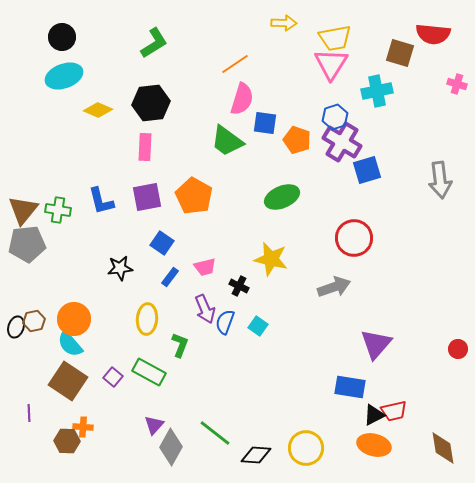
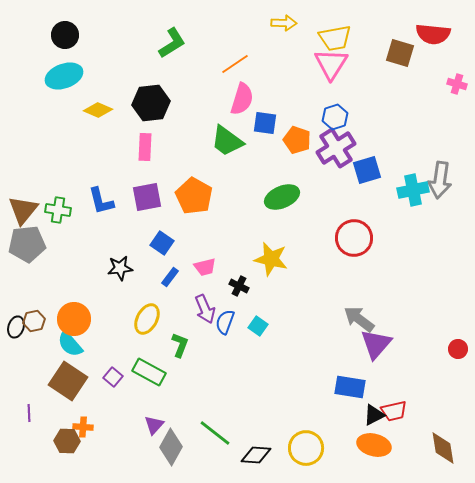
black circle at (62, 37): moved 3 px right, 2 px up
green L-shape at (154, 43): moved 18 px right
cyan cross at (377, 91): moved 36 px right, 99 px down
purple cross at (342, 142): moved 6 px left, 6 px down; rotated 27 degrees clockwise
gray arrow at (440, 180): rotated 15 degrees clockwise
gray arrow at (334, 287): moved 25 px right, 32 px down; rotated 124 degrees counterclockwise
yellow ellipse at (147, 319): rotated 24 degrees clockwise
